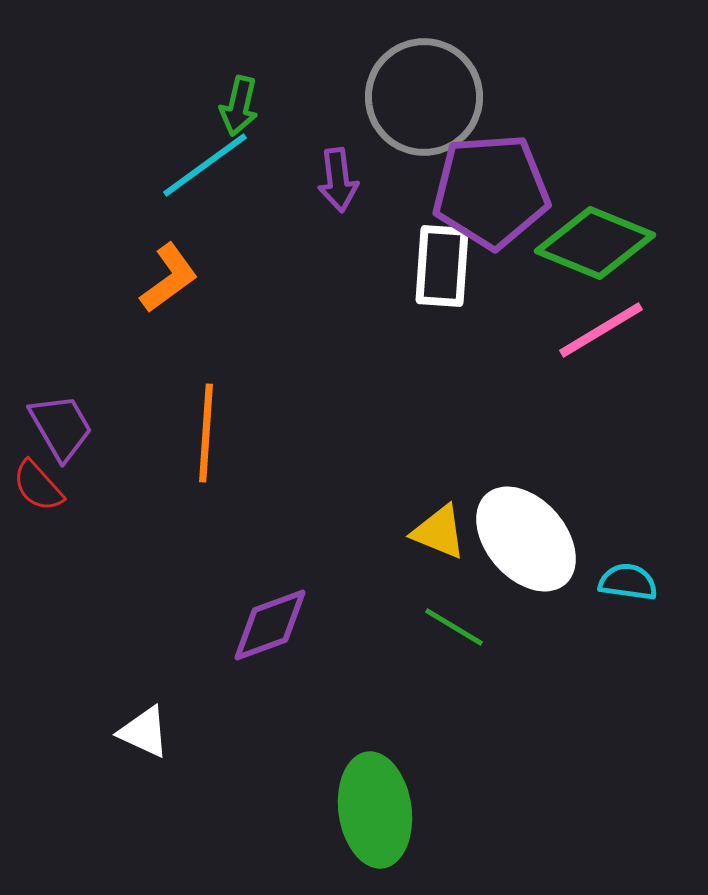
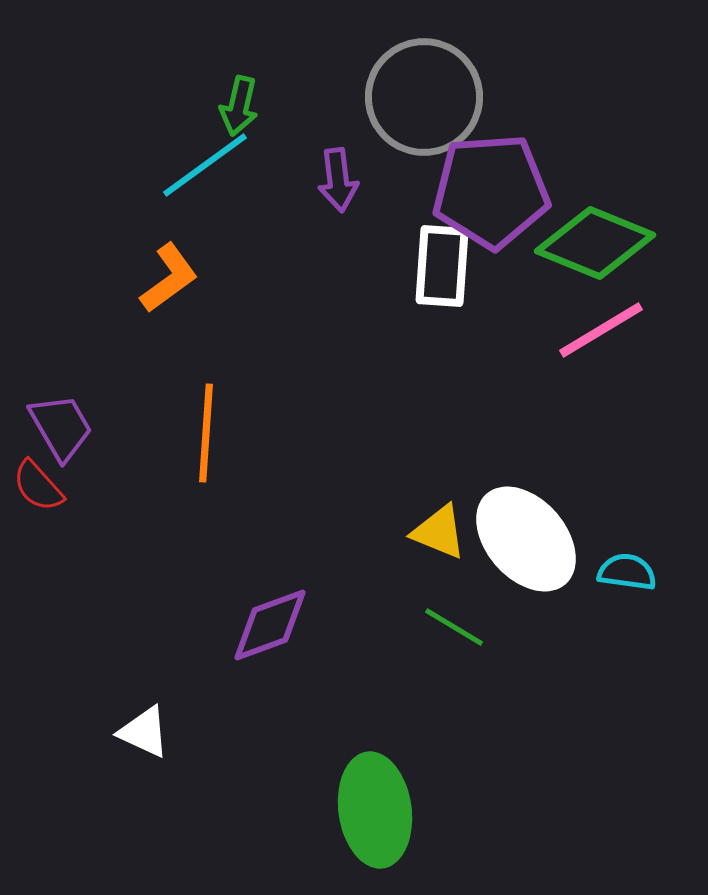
cyan semicircle: moved 1 px left, 10 px up
